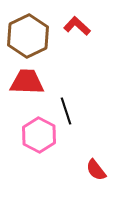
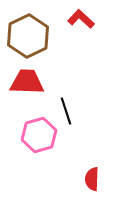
red L-shape: moved 4 px right, 7 px up
pink hexagon: rotated 16 degrees clockwise
red semicircle: moved 4 px left, 9 px down; rotated 40 degrees clockwise
